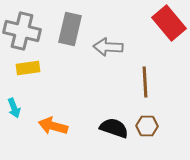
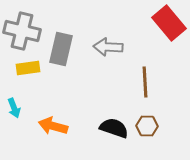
gray rectangle: moved 9 px left, 20 px down
